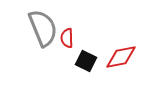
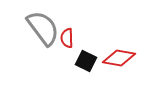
gray semicircle: rotated 15 degrees counterclockwise
red diamond: moved 2 px left, 1 px down; rotated 20 degrees clockwise
